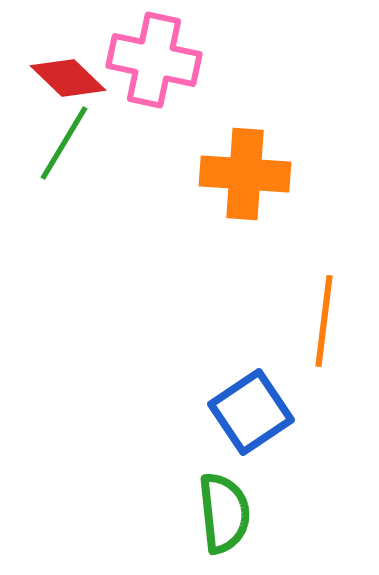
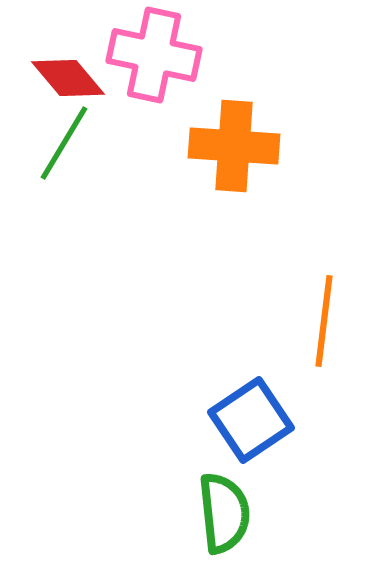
pink cross: moved 5 px up
red diamond: rotated 6 degrees clockwise
orange cross: moved 11 px left, 28 px up
blue square: moved 8 px down
